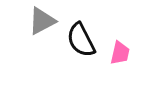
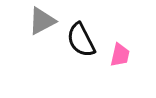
pink trapezoid: moved 2 px down
